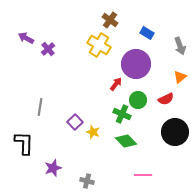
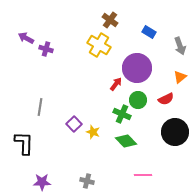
blue rectangle: moved 2 px right, 1 px up
purple cross: moved 2 px left; rotated 32 degrees counterclockwise
purple circle: moved 1 px right, 4 px down
purple square: moved 1 px left, 2 px down
purple star: moved 11 px left, 14 px down; rotated 18 degrees clockwise
